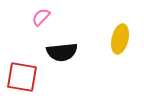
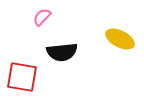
pink semicircle: moved 1 px right
yellow ellipse: rotated 76 degrees counterclockwise
